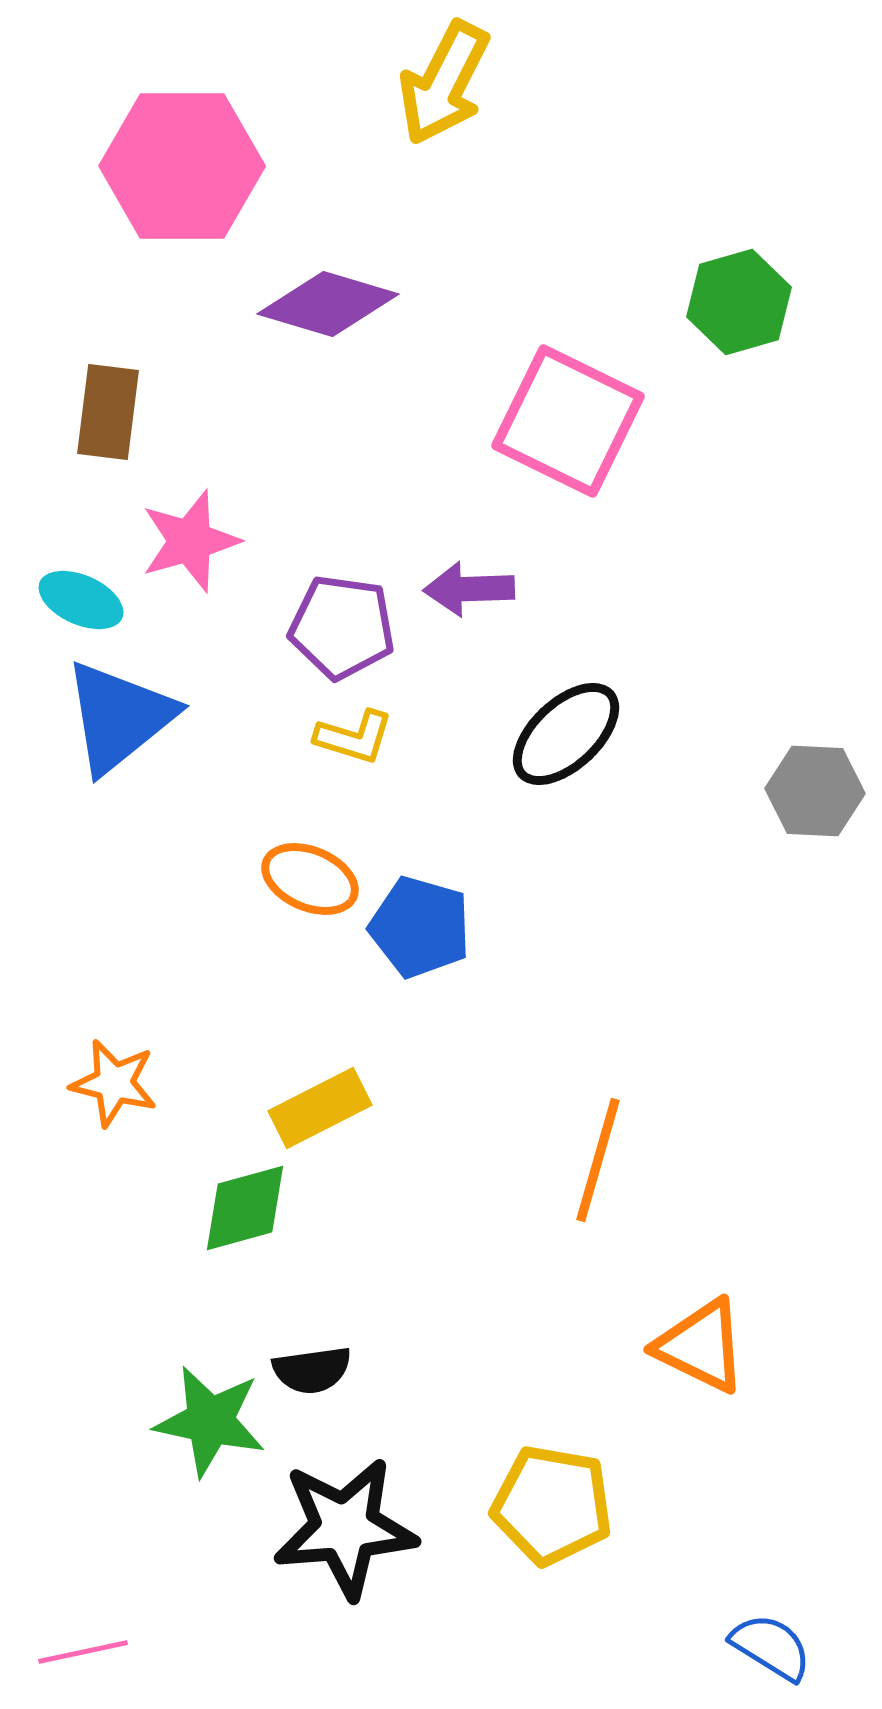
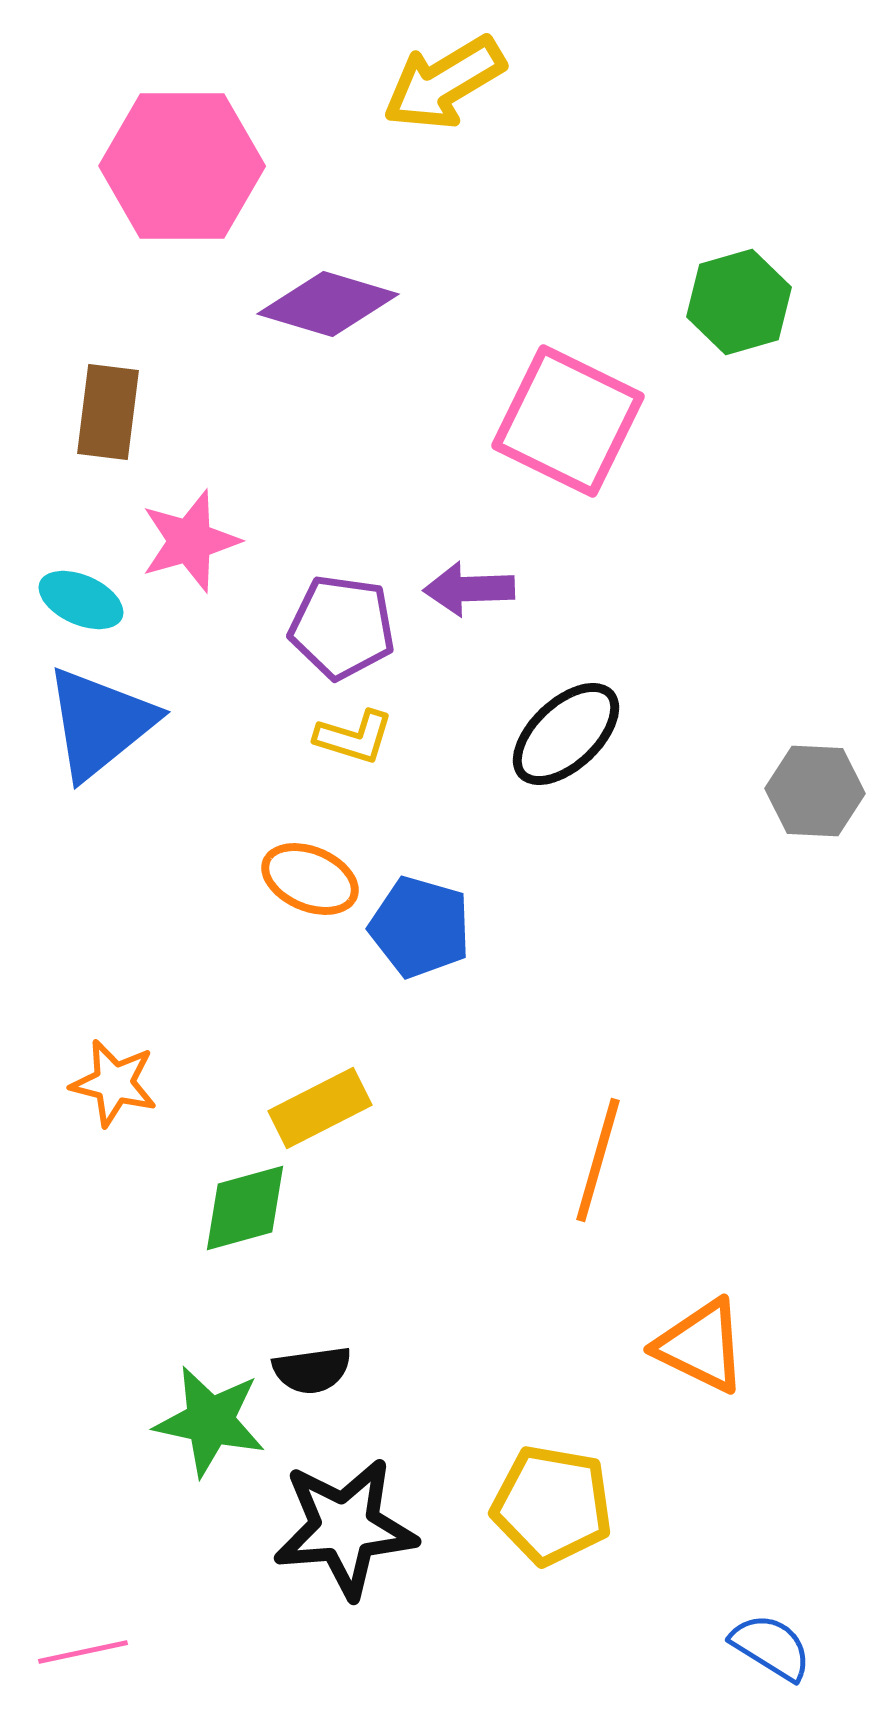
yellow arrow: rotated 32 degrees clockwise
blue triangle: moved 19 px left, 6 px down
